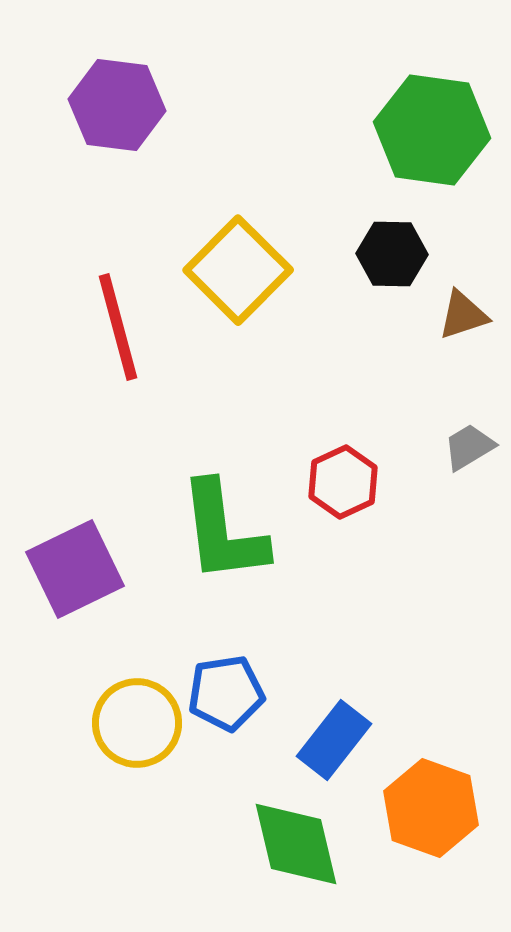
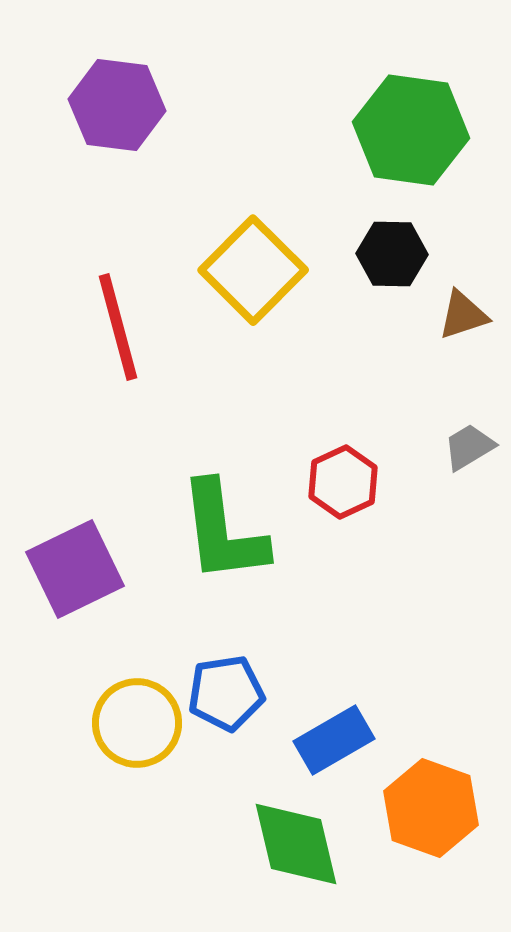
green hexagon: moved 21 px left
yellow square: moved 15 px right
blue rectangle: rotated 22 degrees clockwise
